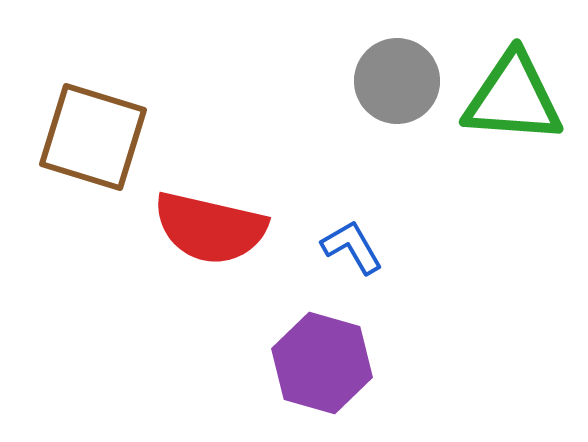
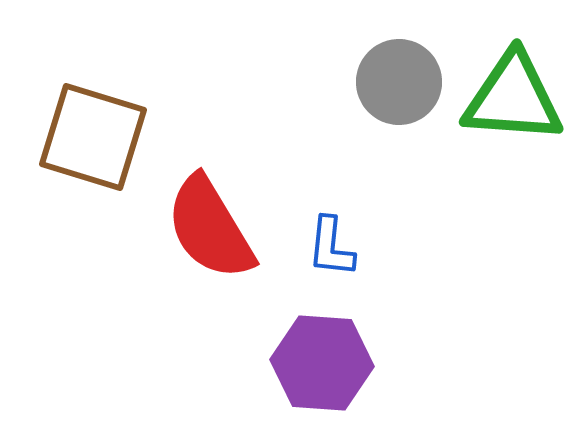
gray circle: moved 2 px right, 1 px down
red semicircle: rotated 46 degrees clockwise
blue L-shape: moved 21 px left; rotated 144 degrees counterclockwise
purple hexagon: rotated 12 degrees counterclockwise
